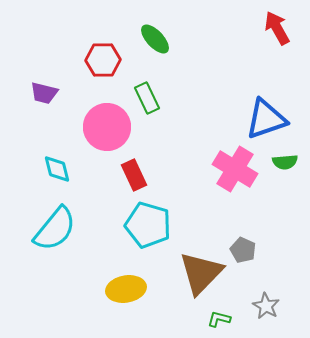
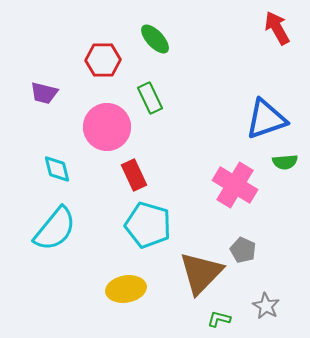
green rectangle: moved 3 px right
pink cross: moved 16 px down
